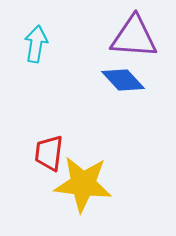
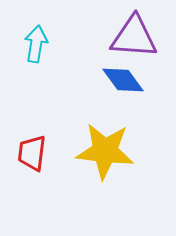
blue diamond: rotated 6 degrees clockwise
red trapezoid: moved 17 px left
yellow star: moved 22 px right, 33 px up
